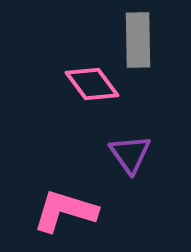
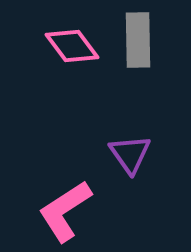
pink diamond: moved 20 px left, 38 px up
pink L-shape: rotated 50 degrees counterclockwise
